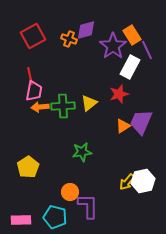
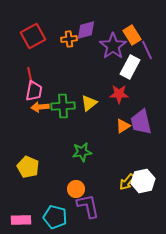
orange cross: rotated 28 degrees counterclockwise
red star: rotated 18 degrees clockwise
purple trapezoid: rotated 36 degrees counterclockwise
yellow pentagon: rotated 15 degrees counterclockwise
orange circle: moved 6 px right, 3 px up
purple L-shape: rotated 12 degrees counterclockwise
